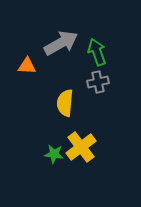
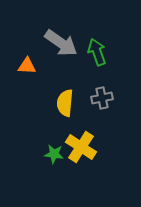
gray arrow: rotated 64 degrees clockwise
gray cross: moved 4 px right, 16 px down
yellow cross: rotated 20 degrees counterclockwise
